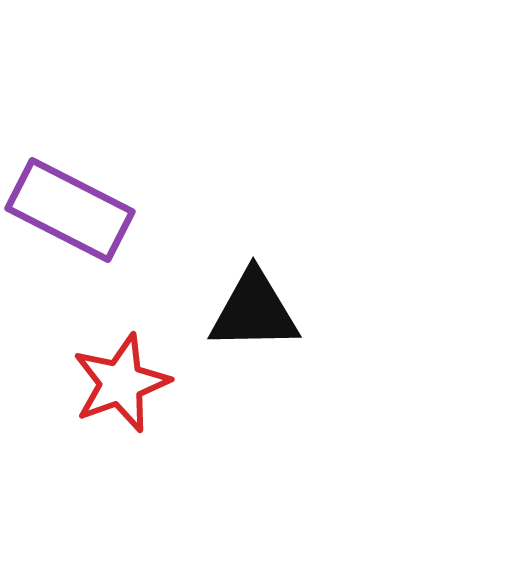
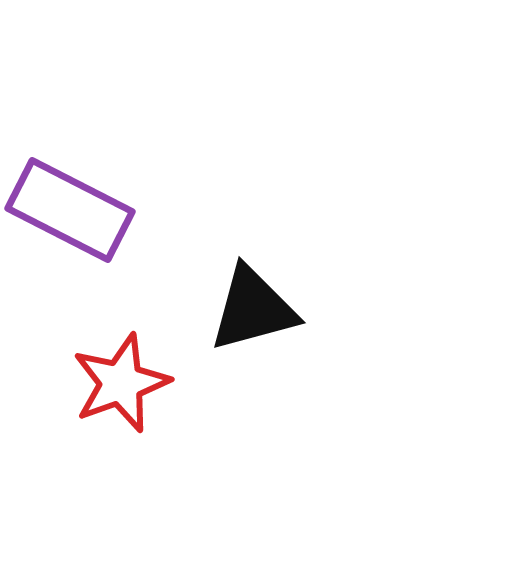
black triangle: moved 1 px left, 2 px up; rotated 14 degrees counterclockwise
